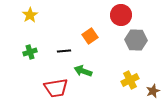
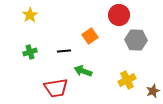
red circle: moved 2 px left
yellow cross: moved 3 px left
